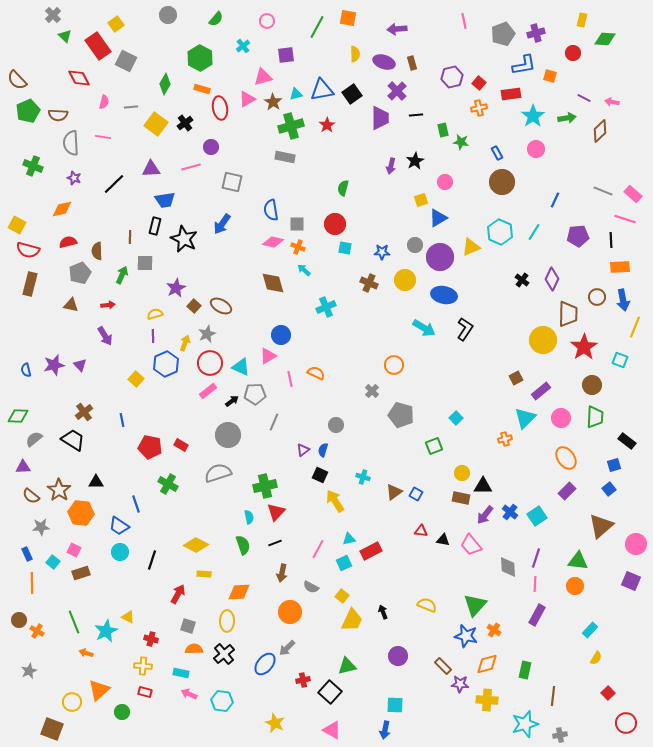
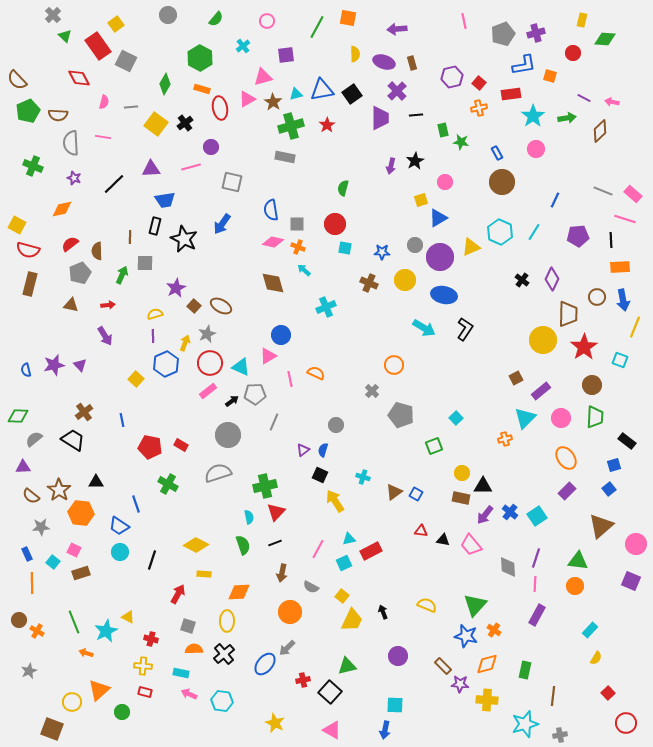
red semicircle at (68, 242): moved 2 px right, 2 px down; rotated 24 degrees counterclockwise
